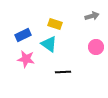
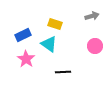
pink circle: moved 1 px left, 1 px up
pink star: rotated 24 degrees clockwise
